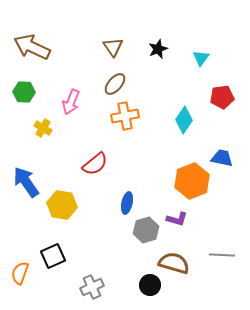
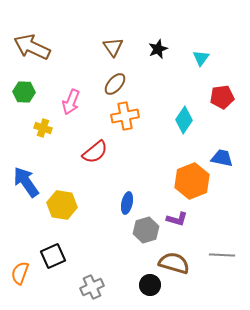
yellow cross: rotated 12 degrees counterclockwise
red semicircle: moved 12 px up
